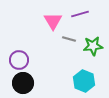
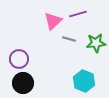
purple line: moved 2 px left
pink triangle: rotated 18 degrees clockwise
green star: moved 3 px right, 3 px up
purple circle: moved 1 px up
